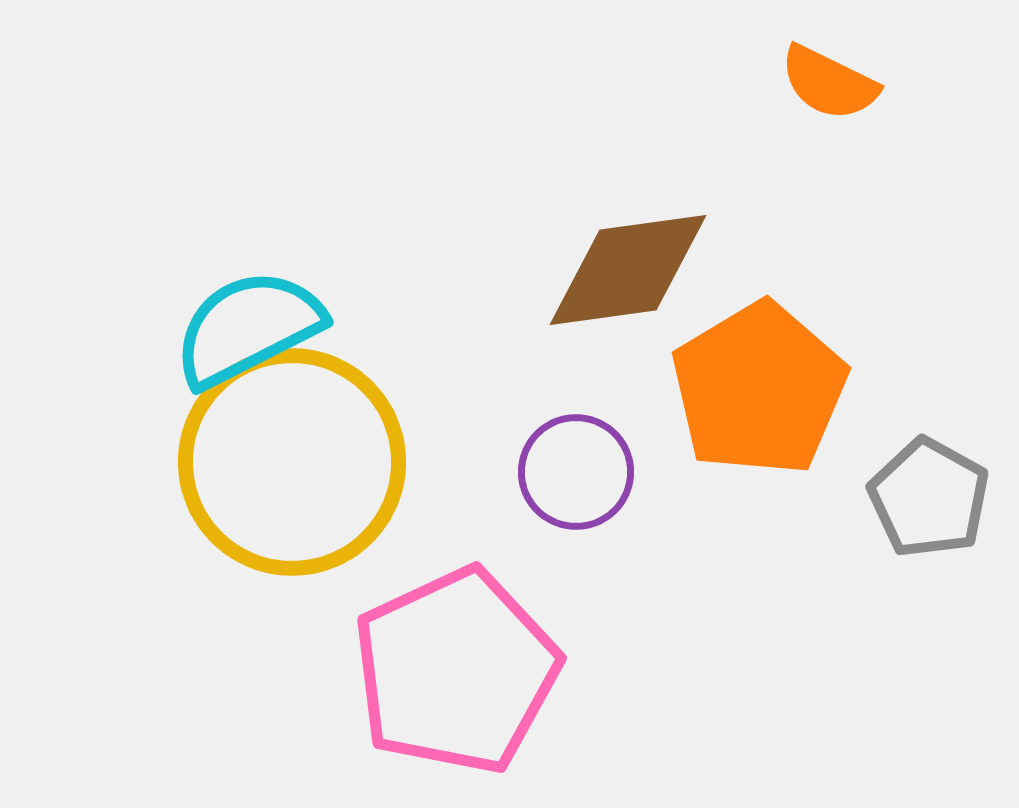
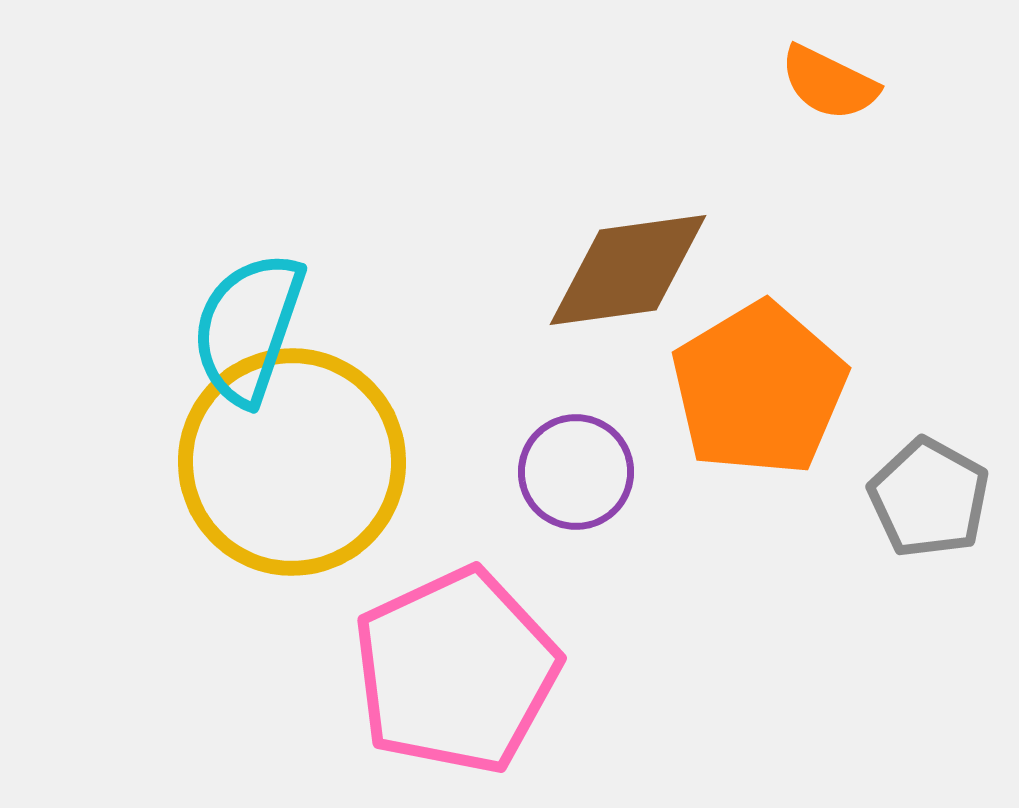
cyan semicircle: rotated 44 degrees counterclockwise
